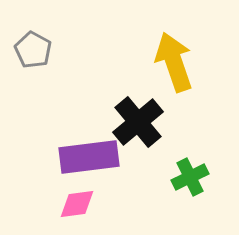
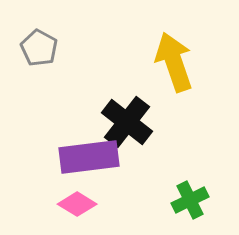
gray pentagon: moved 6 px right, 2 px up
black cross: moved 11 px left; rotated 12 degrees counterclockwise
green cross: moved 23 px down
pink diamond: rotated 39 degrees clockwise
